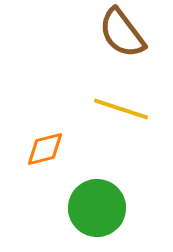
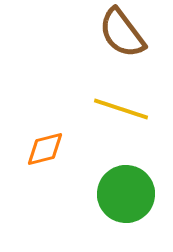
green circle: moved 29 px right, 14 px up
